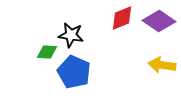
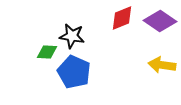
purple diamond: moved 1 px right
black star: moved 1 px right, 1 px down
